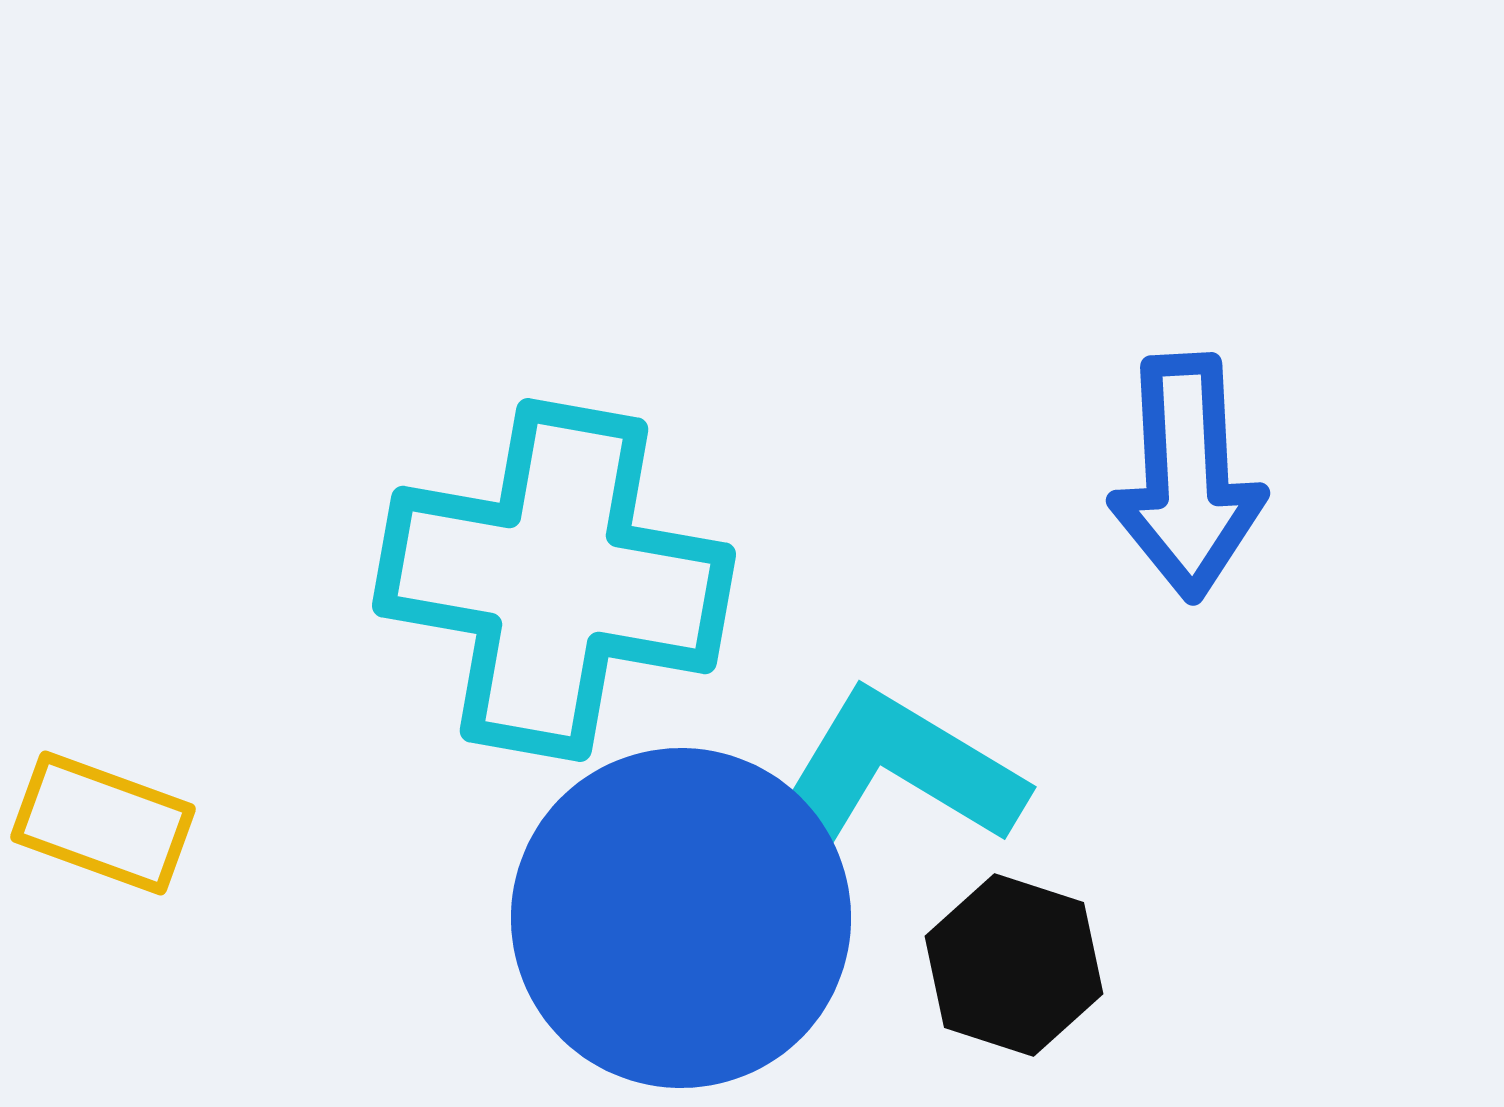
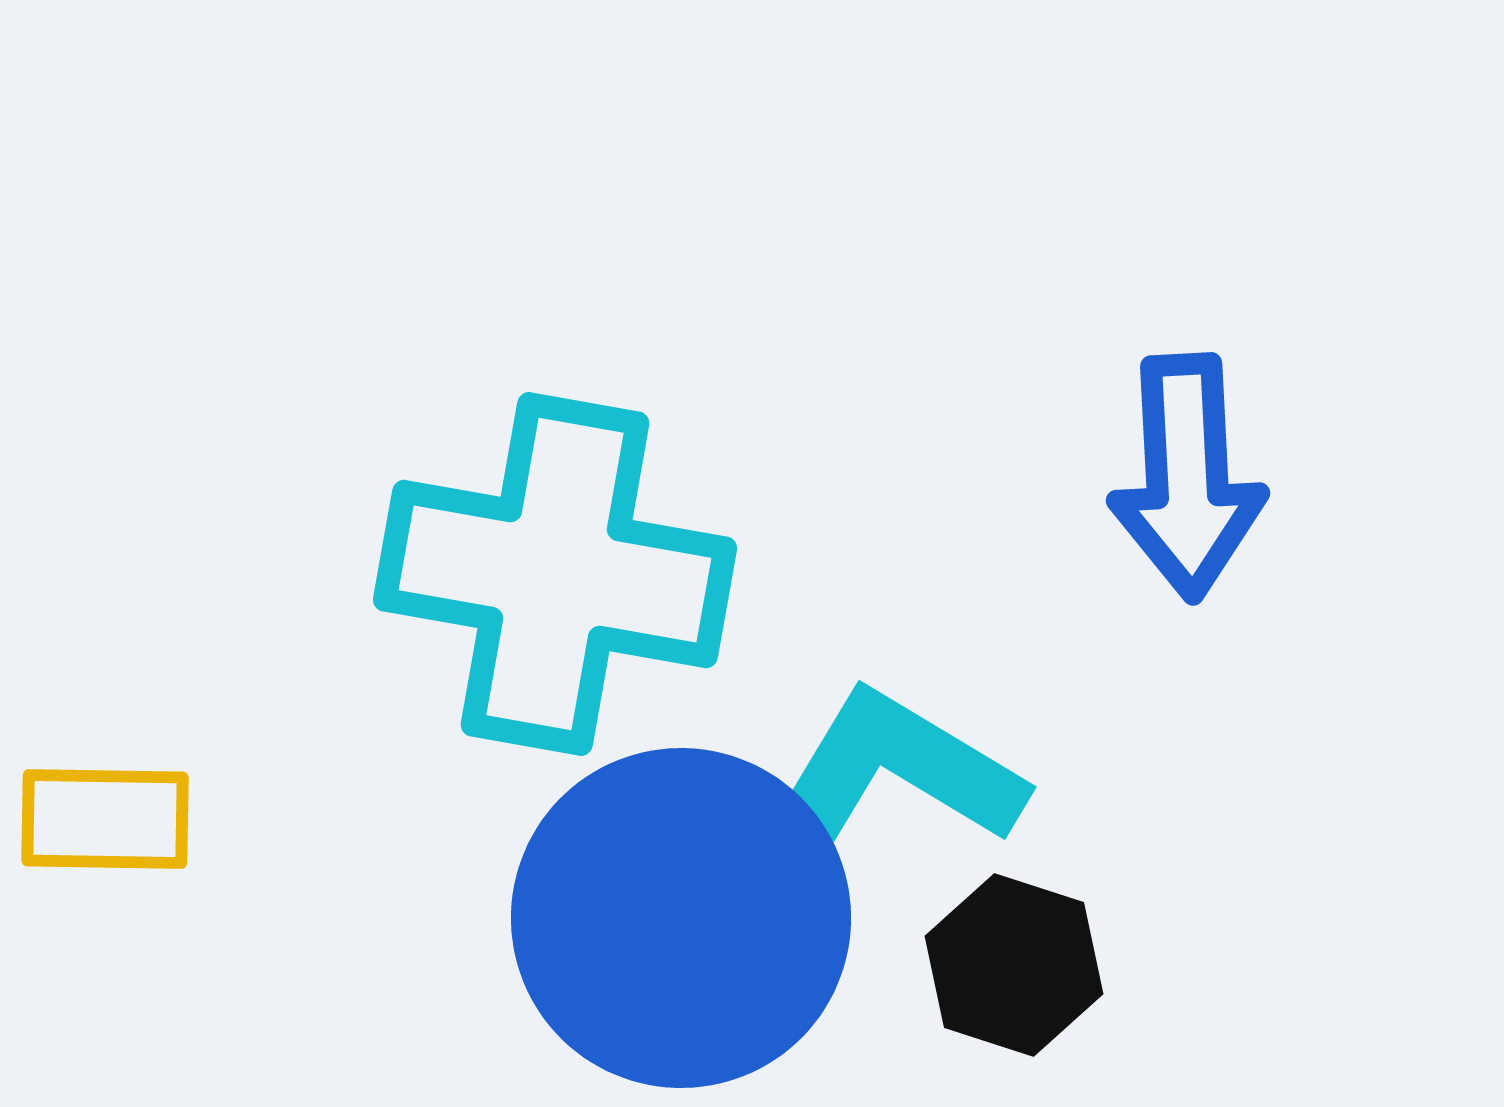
cyan cross: moved 1 px right, 6 px up
yellow rectangle: moved 2 px right, 4 px up; rotated 19 degrees counterclockwise
